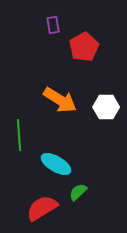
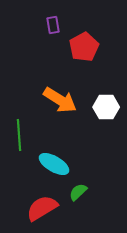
cyan ellipse: moved 2 px left
